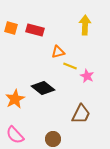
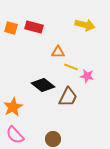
yellow arrow: rotated 102 degrees clockwise
red rectangle: moved 1 px left, 3 px up
orange triangle: rotated 16 degrees clockwise
yellow line: moved 1 px right, 1 px down
pink star: rotated 16 degrees counterclockwise
black diamond: moved 3 px up
orange star: moved 2 px left, 8 px down
brown trapezoid: moved 13 px left, 17 px up
